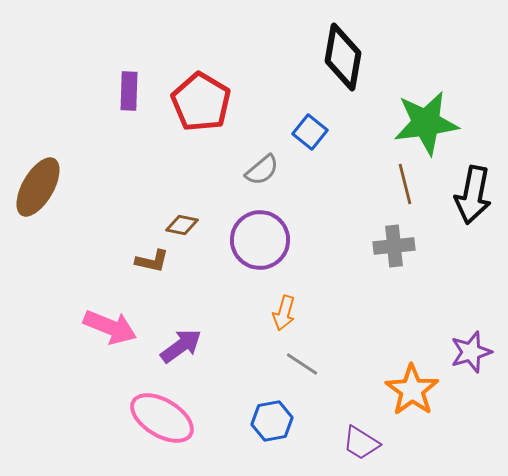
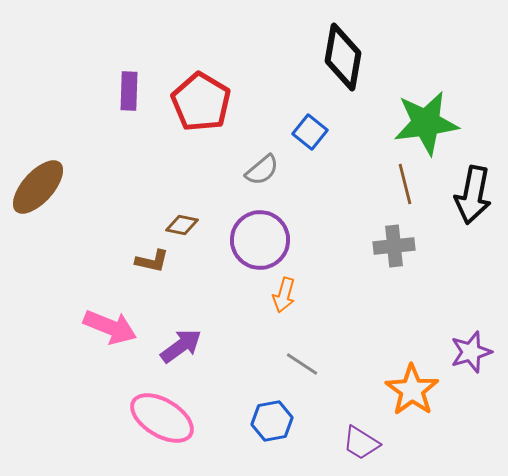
brown ellipse: rotated 12 degrees clockwise
orange arrow: moved 18 px up
